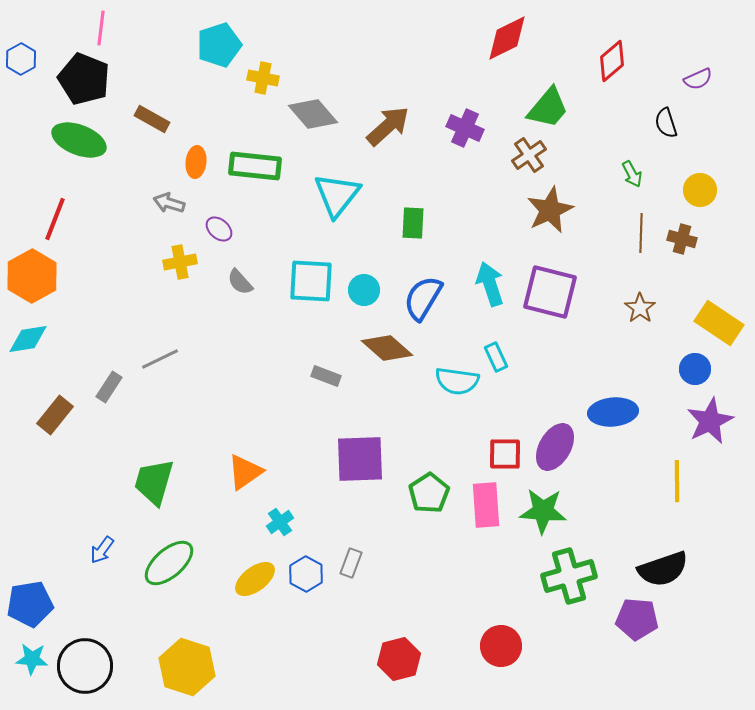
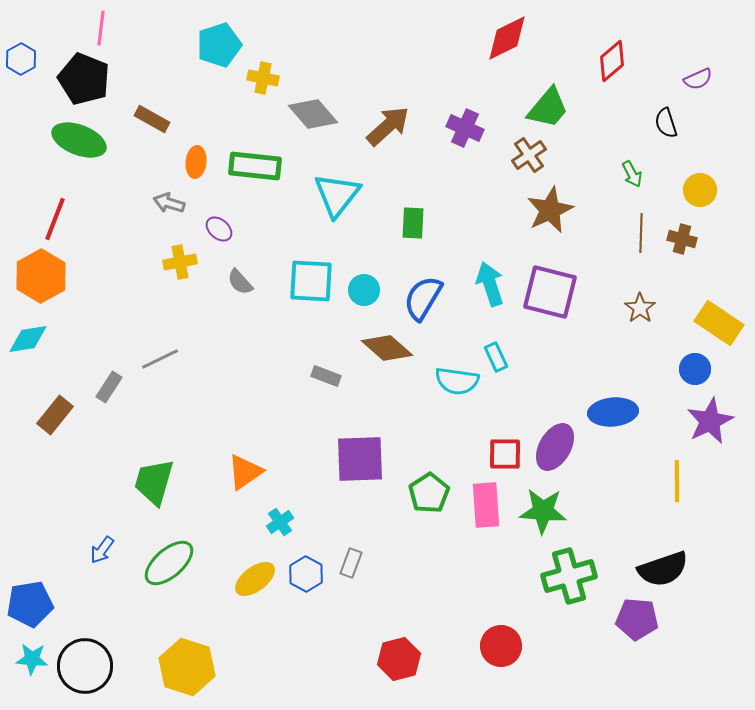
orange hexagon at (32, 276): moved 9 px right
